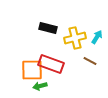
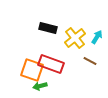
yellow cross: rotated 25 degrees counterclockwise
orange square: rotated 20 degrees clockwise
